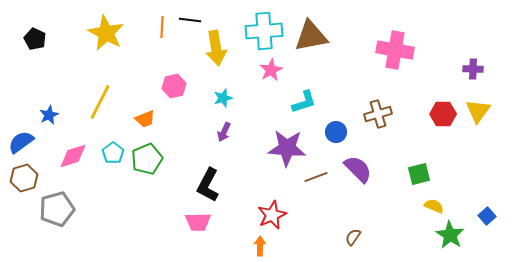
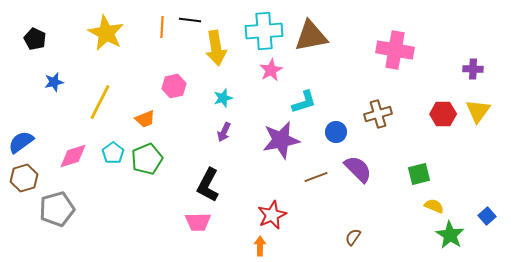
blue star: moved 5 px right, 33 px up; rotated 12 degrees clockwise
purple star: moved 6 px left, 8 px up; rotated 15 degrees counterclockwise
